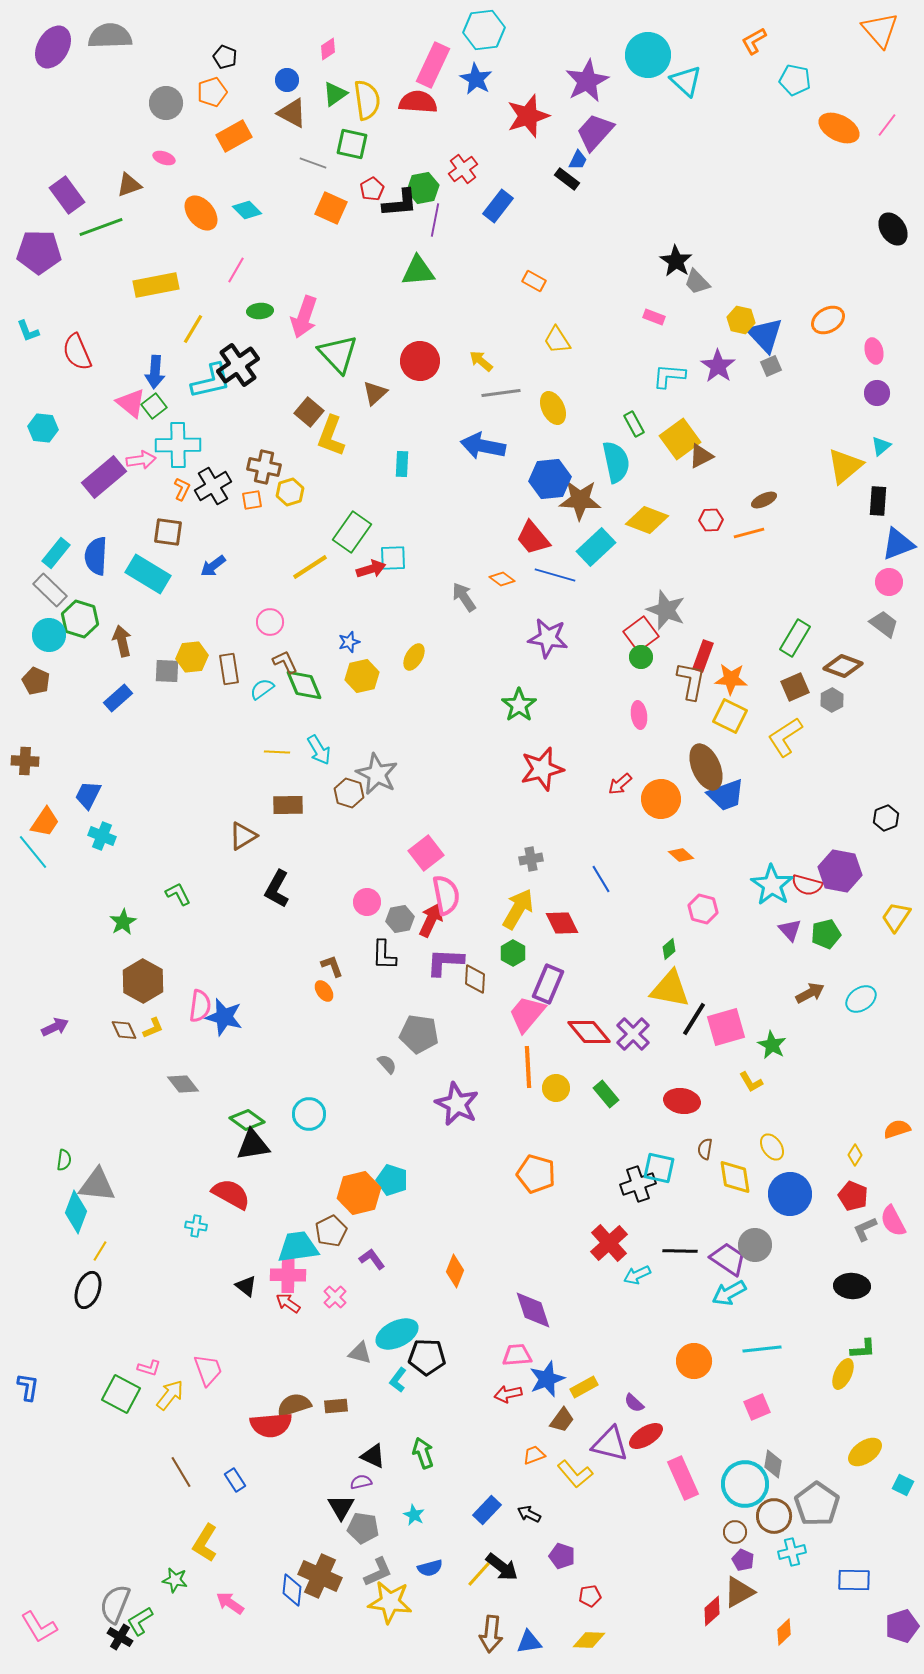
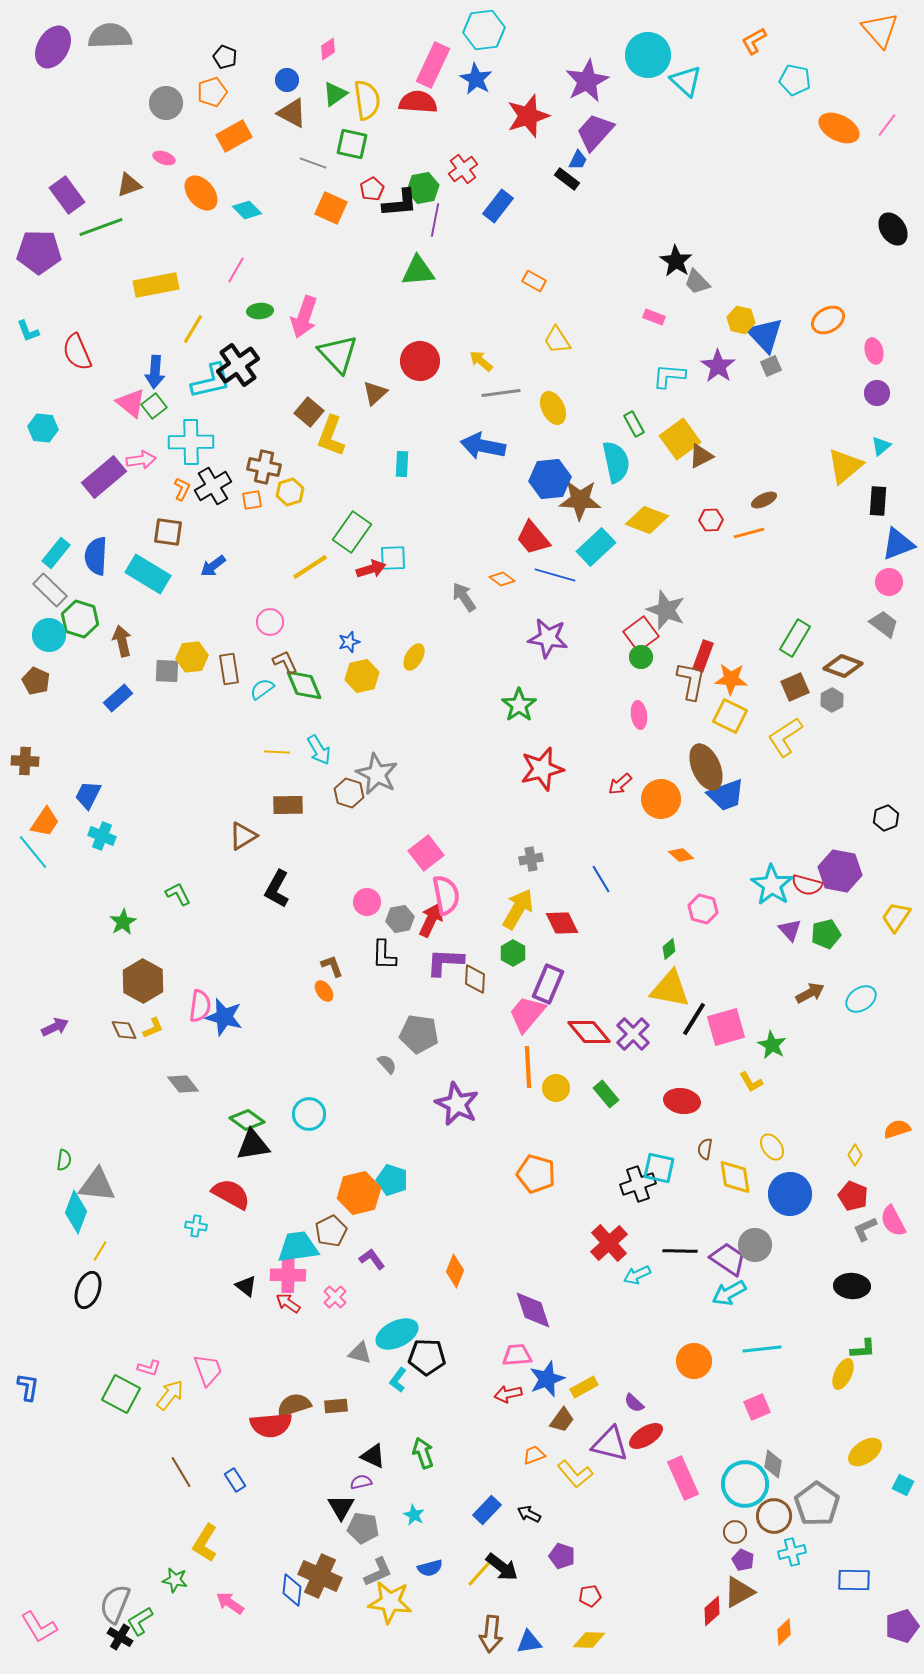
orange ellipse at (201, 213): moved 20 px up
cyan cross at (178, 445): moved 13 px right, 3 px up
